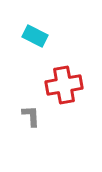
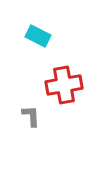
cyan rectangle: moved 3 px right
